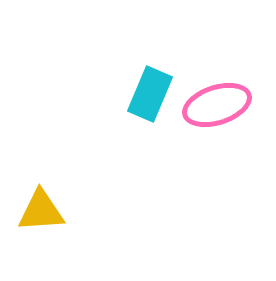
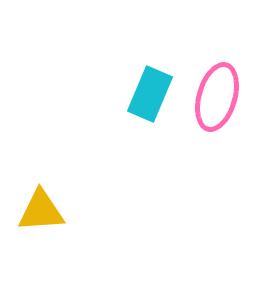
pink ellipse: moved 8 px up; rotated 56 degrees counterclockwise
